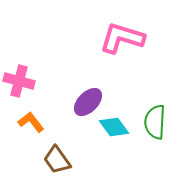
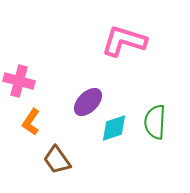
pink L-shape: moved 2 px right, 3 px down
orange L-shape: rotated 108 degrees counterclockwise
cyan diamond: moved 1 px down; rotated 72 degrees counterclockwise
